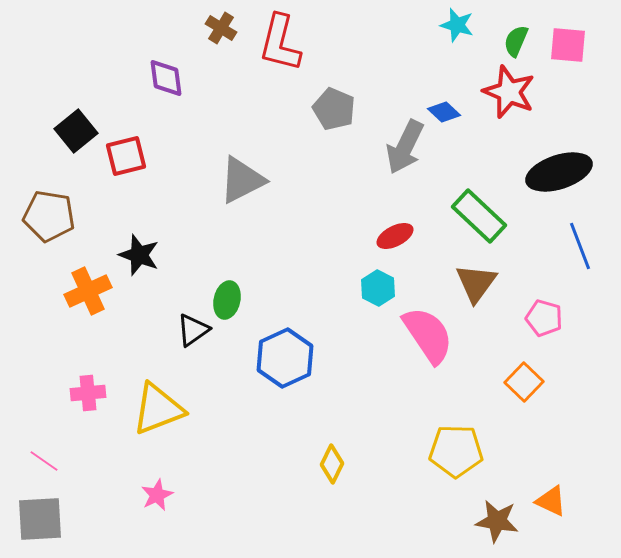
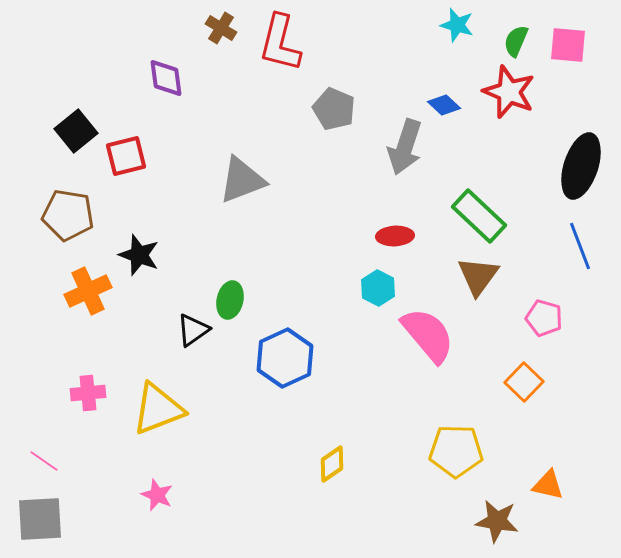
blue diamond: moved 7 px up
gray arrow: rotated 8 degrees counterclockwise
black ellipse: moved 22 px right, 6 px up; rotated 54 degrees counterclockwise
gray triangle: rotated 6 degrees clockwise
brown pentagon: moved 19 px right, 1 px up
red ellipse: rotated 24 degrees clockwise
brown triangle: moved 2 px right, 7 px up
green ellipse: moved 3 px right
pink semicircle: rotated 6 degrees counterclockwise
yellow diamond: rotated 30 degrees clockwise
pink star: rotated 24 degrees counterclockwise
orange triangle: moved 3 px left, 16 px up; rotated 12 degrees counterclockwise
